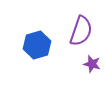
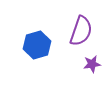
purple star: rotated 24 degrees counterclockwise
